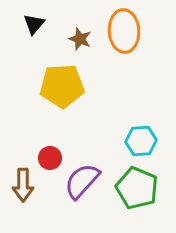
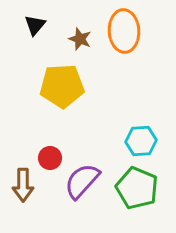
black triangle: moved 1 px right, 1 px down
